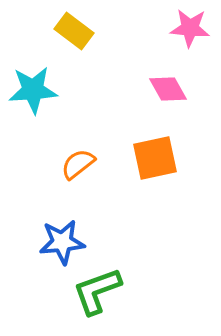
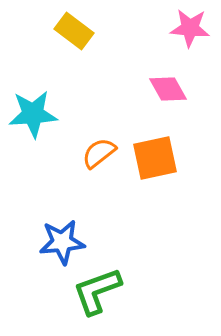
cyan star: moved 24 px down
orange semicircle: moved 21 px right, 11 px up
